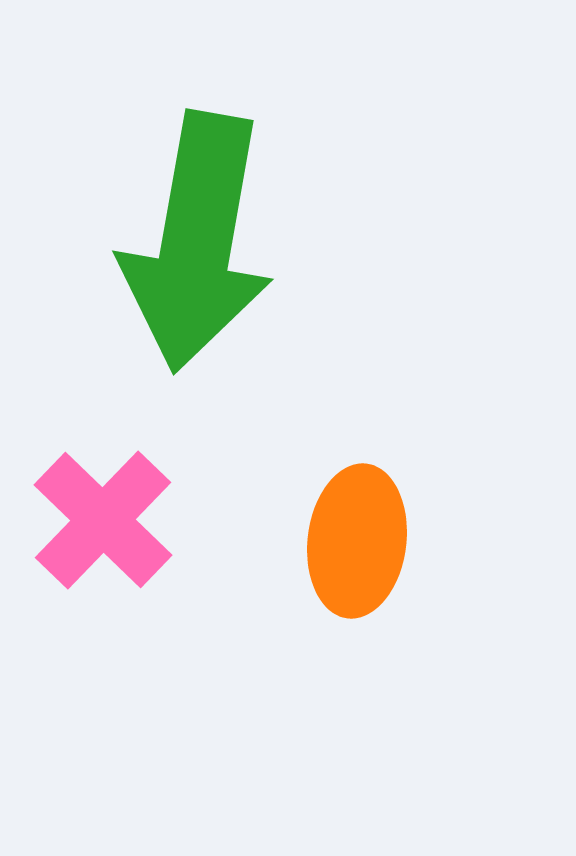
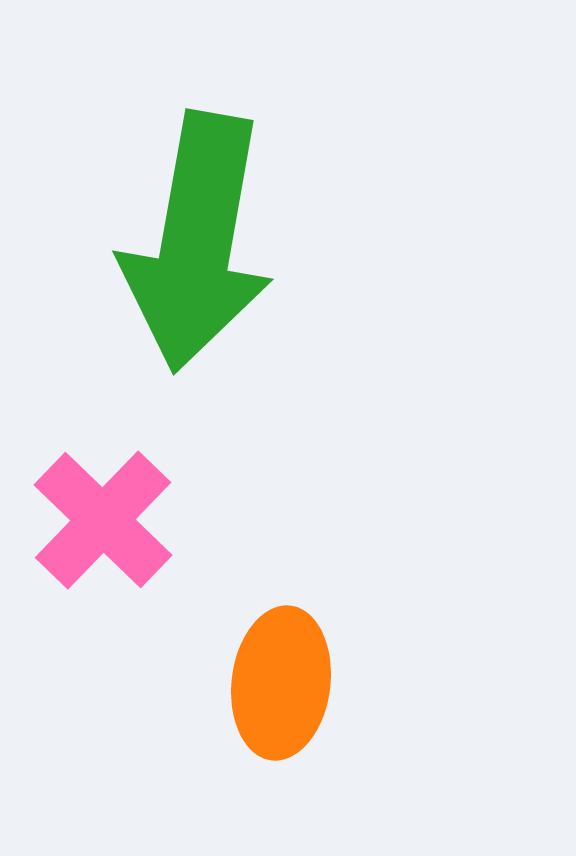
orange ellipse: moved 76 px left, 142 px down
